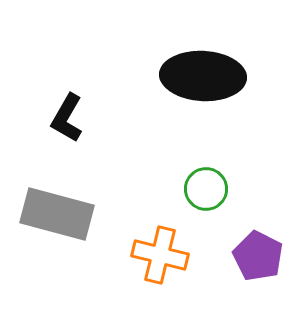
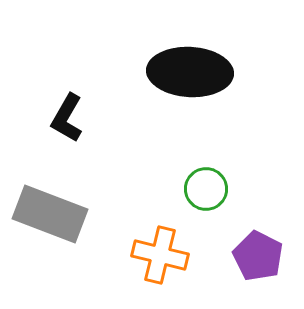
black ellipse: moved 13 px left, 4 px up
gray rectangle: moved 7 px left; rotated 6 degrees clockwise
